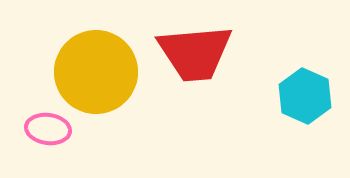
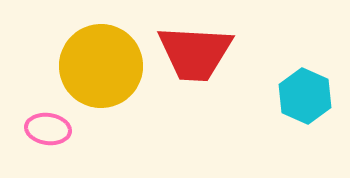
red trapezoid: rotated 8 degrees clockwise
yellow circle: moved 5 px right, 6 px up
